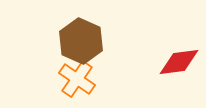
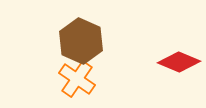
red diamond: rotated 30 degrees clockwise
